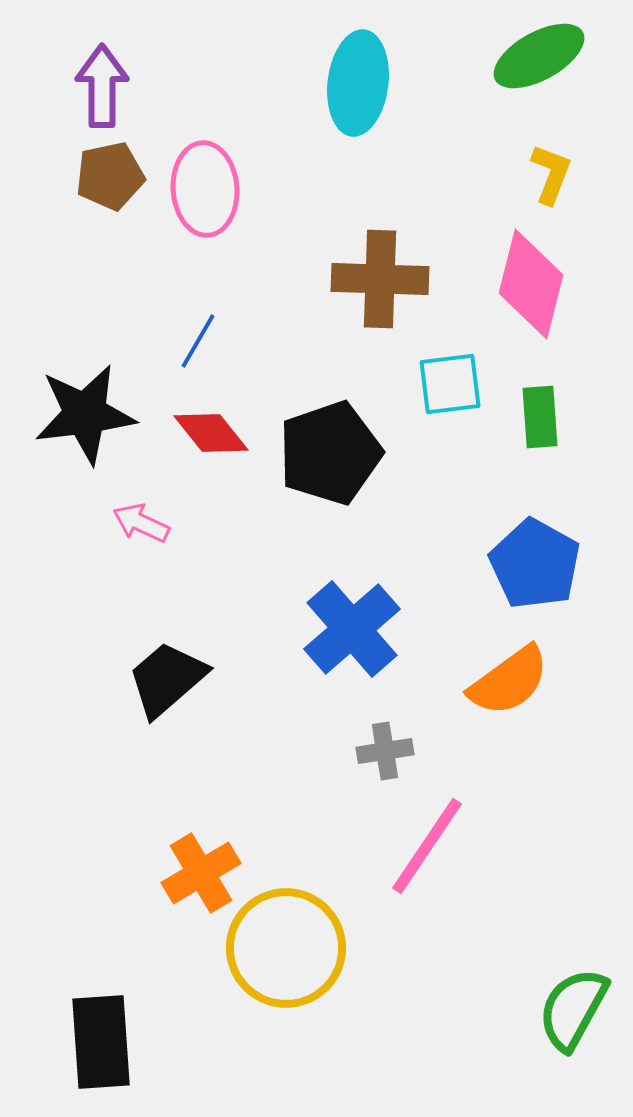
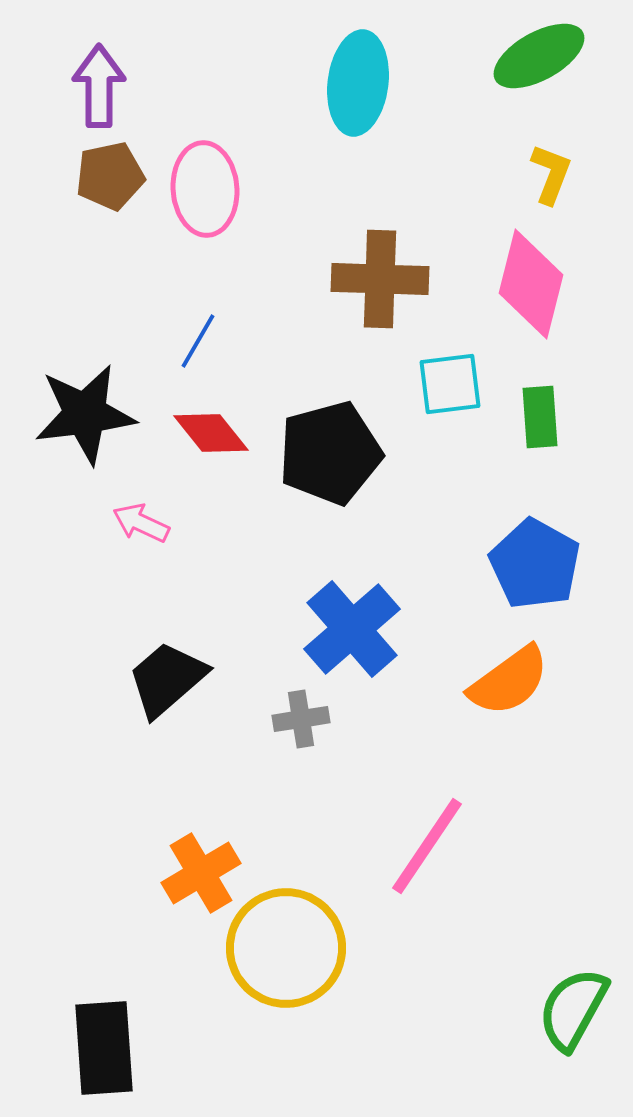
purple arrow: moved 3 px left
black pentagon: rotated 4 degrees clockwise
gray cross: moved 84 px left, 32 px up
black rectangle: moved 3 px right, 6 px down
